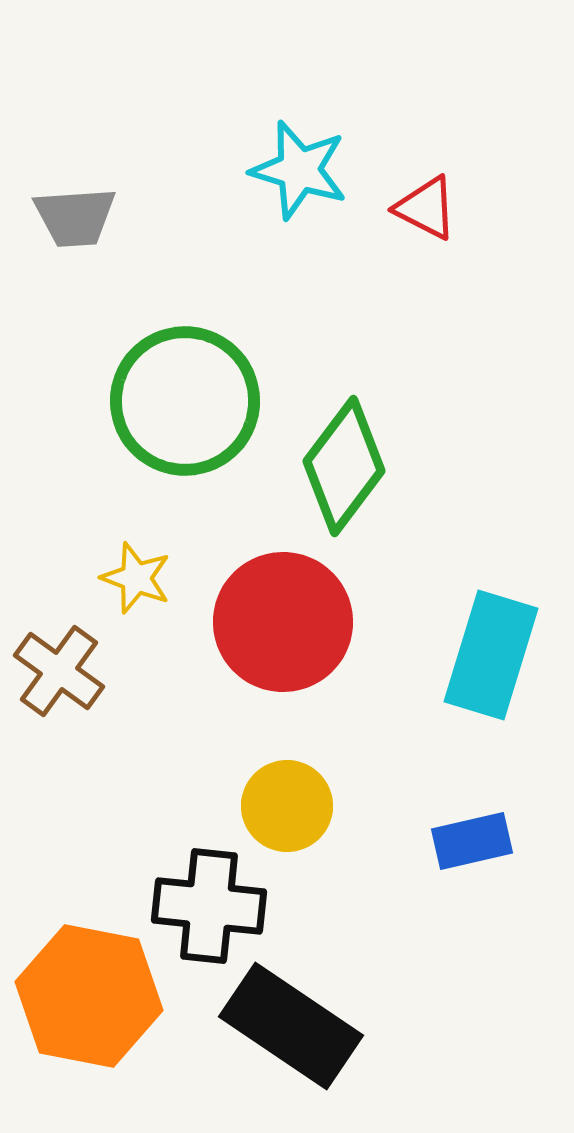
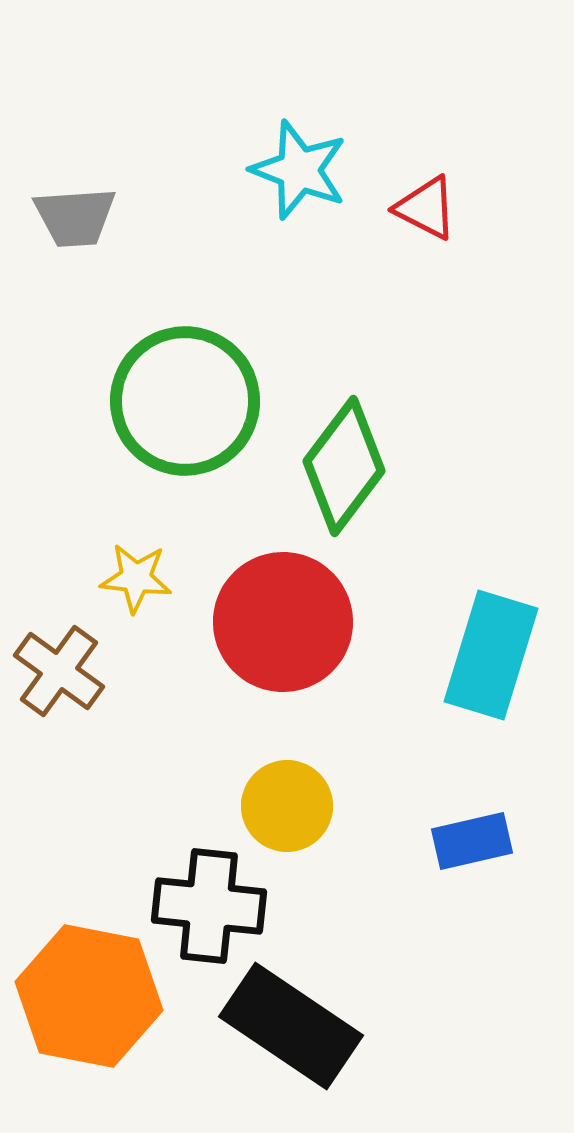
cyan star: rotated 4 degrees clockwise
yellow star: rotated 14 degrees counterclockwise
